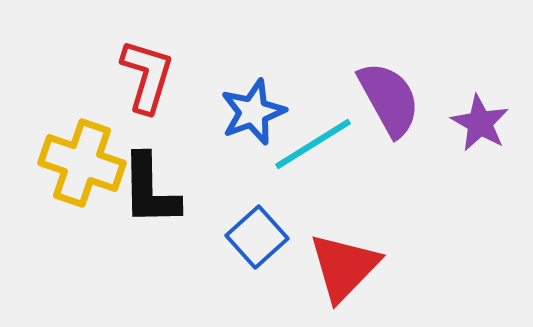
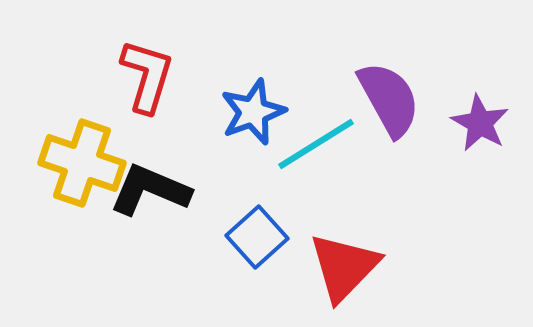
cyan line: moved 3 px right
black L-shape: rotated 114 degrees clockwise
